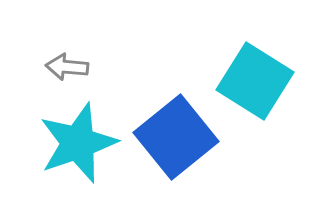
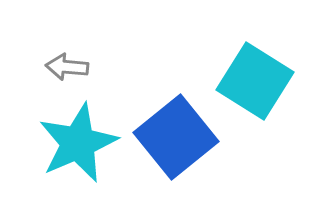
cyan star: rotated 4 degrees counterclockwise
